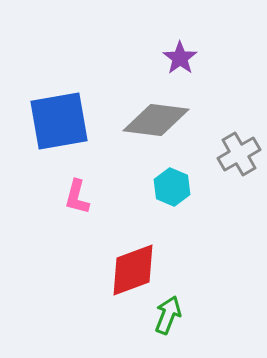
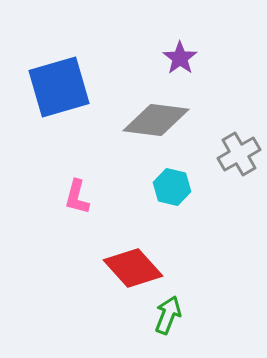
blue square: moved 34 px up; rotated 6 degrees counterclockwise
cyan hexagon: rotated 9 degrees counterclockwise
red diamond: moved 2 px up; rotated 68 degrees clockwise
